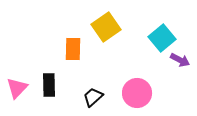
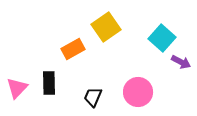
cyan square: rotated 8 degrees counterclockwise
orange rectangle: rotated 60 degrees clockwise
purple arrow: moved 1 px right, 2 px down
black rectangle: moved 2 px up
pink circle: moved 1 px right, 1 px up
black trapezoid: rotated 25 degrees counterclockwise
